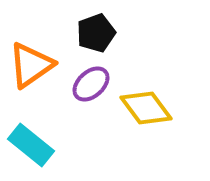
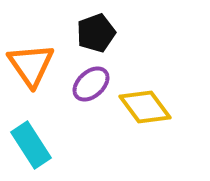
orange triangle: rotated 30 degrees counterclockwise
yellow diamond: moved 1 px left, 1 px up
cyan rectangle: rotated 18 degrees clockwise
